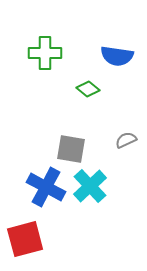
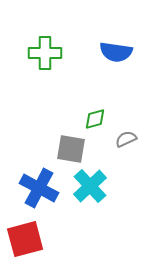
blue semicircle: moved 1 px left, 4 px up
green diamond: moved 7 px right, 30 px down; rotated 55 degrees counterclockwise
gray semicircle: moved 1 px up
blue cross: moved 7 px left, 1 px down
